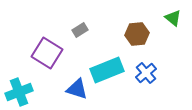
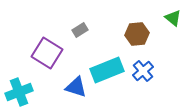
blue cross: moved 3 px left, 2 px up
blue triangle: moved 1 px left, 2 px up
